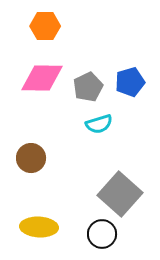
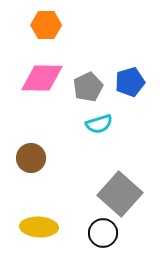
orange hexagon: moved 1 px right, 1 px up
black circle: moved 1 px right, 1 px up
